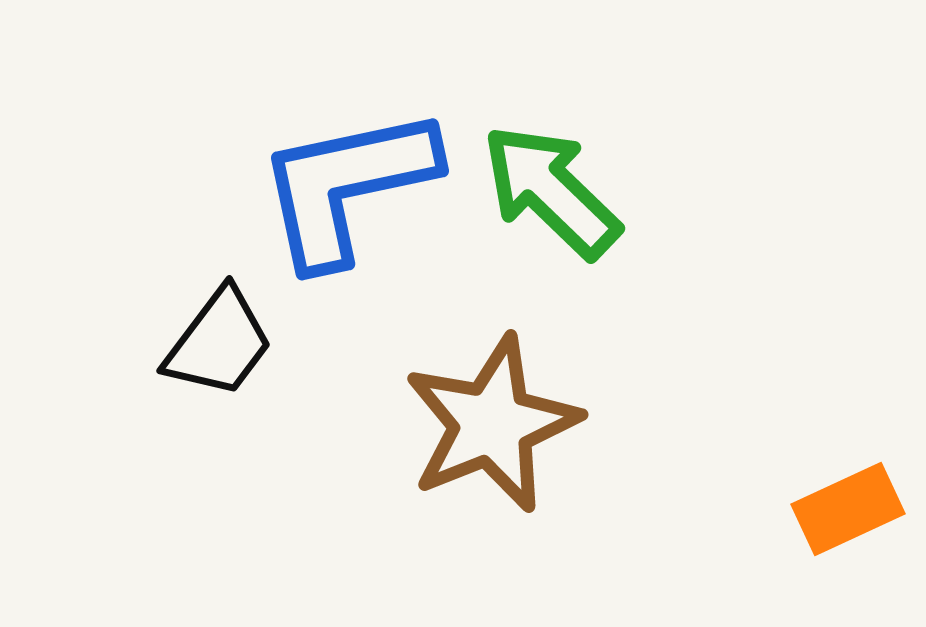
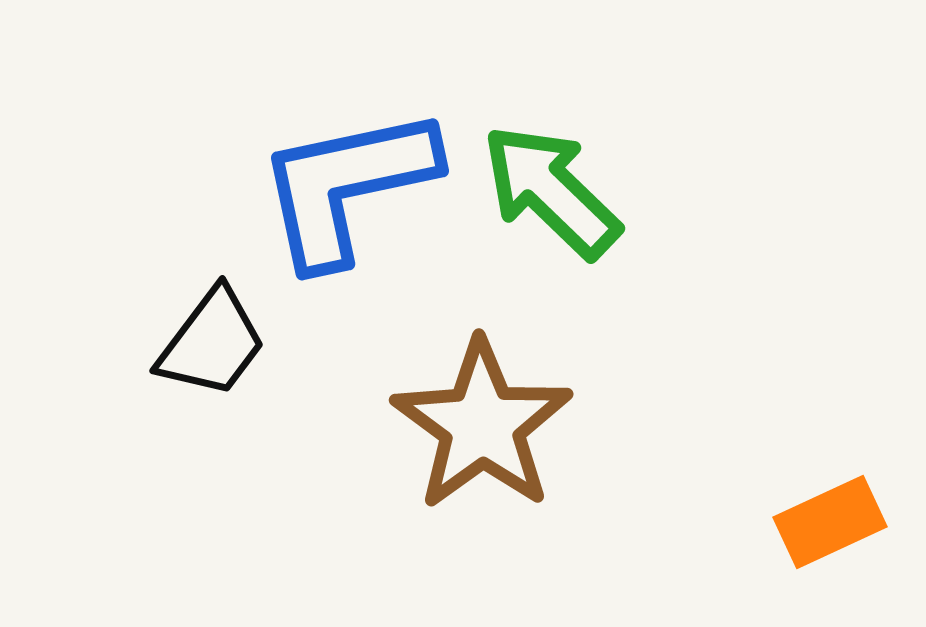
black trapezoid: moved 7 px left
brown star: moved 10 px left, 1 px down; rotated 14 degrees counterclockwise
orange rectangle: moved 18 px left, 13 px down
